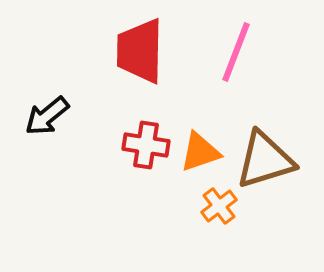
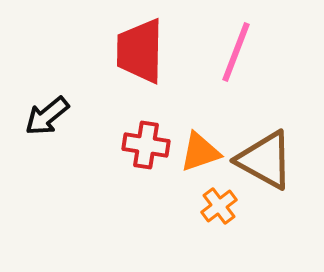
brown triangle: rotated 46 degrees clockwise
